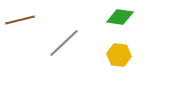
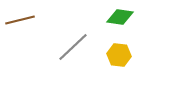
gray line: moved 9 px right, 4 px down
